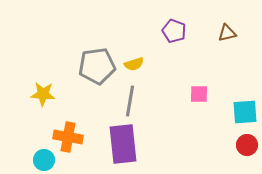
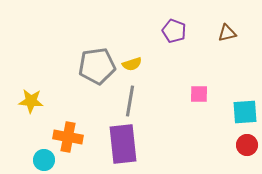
yellow semicircle: moved 2 px left
yellow star: moved 12 px left, 7 px down
